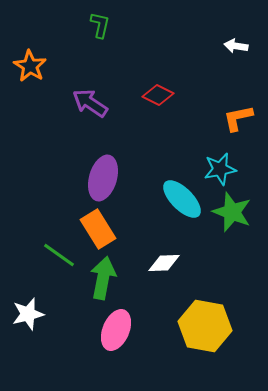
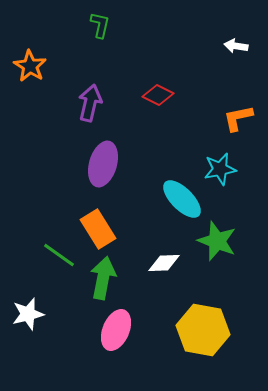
purple arrow: rotated 69 degrees clockwise
purple ellipse: moved 14 px up
green star: moved 15 px left, 29 px down
yellow hexagon: moved 2 px left, 4 px down
